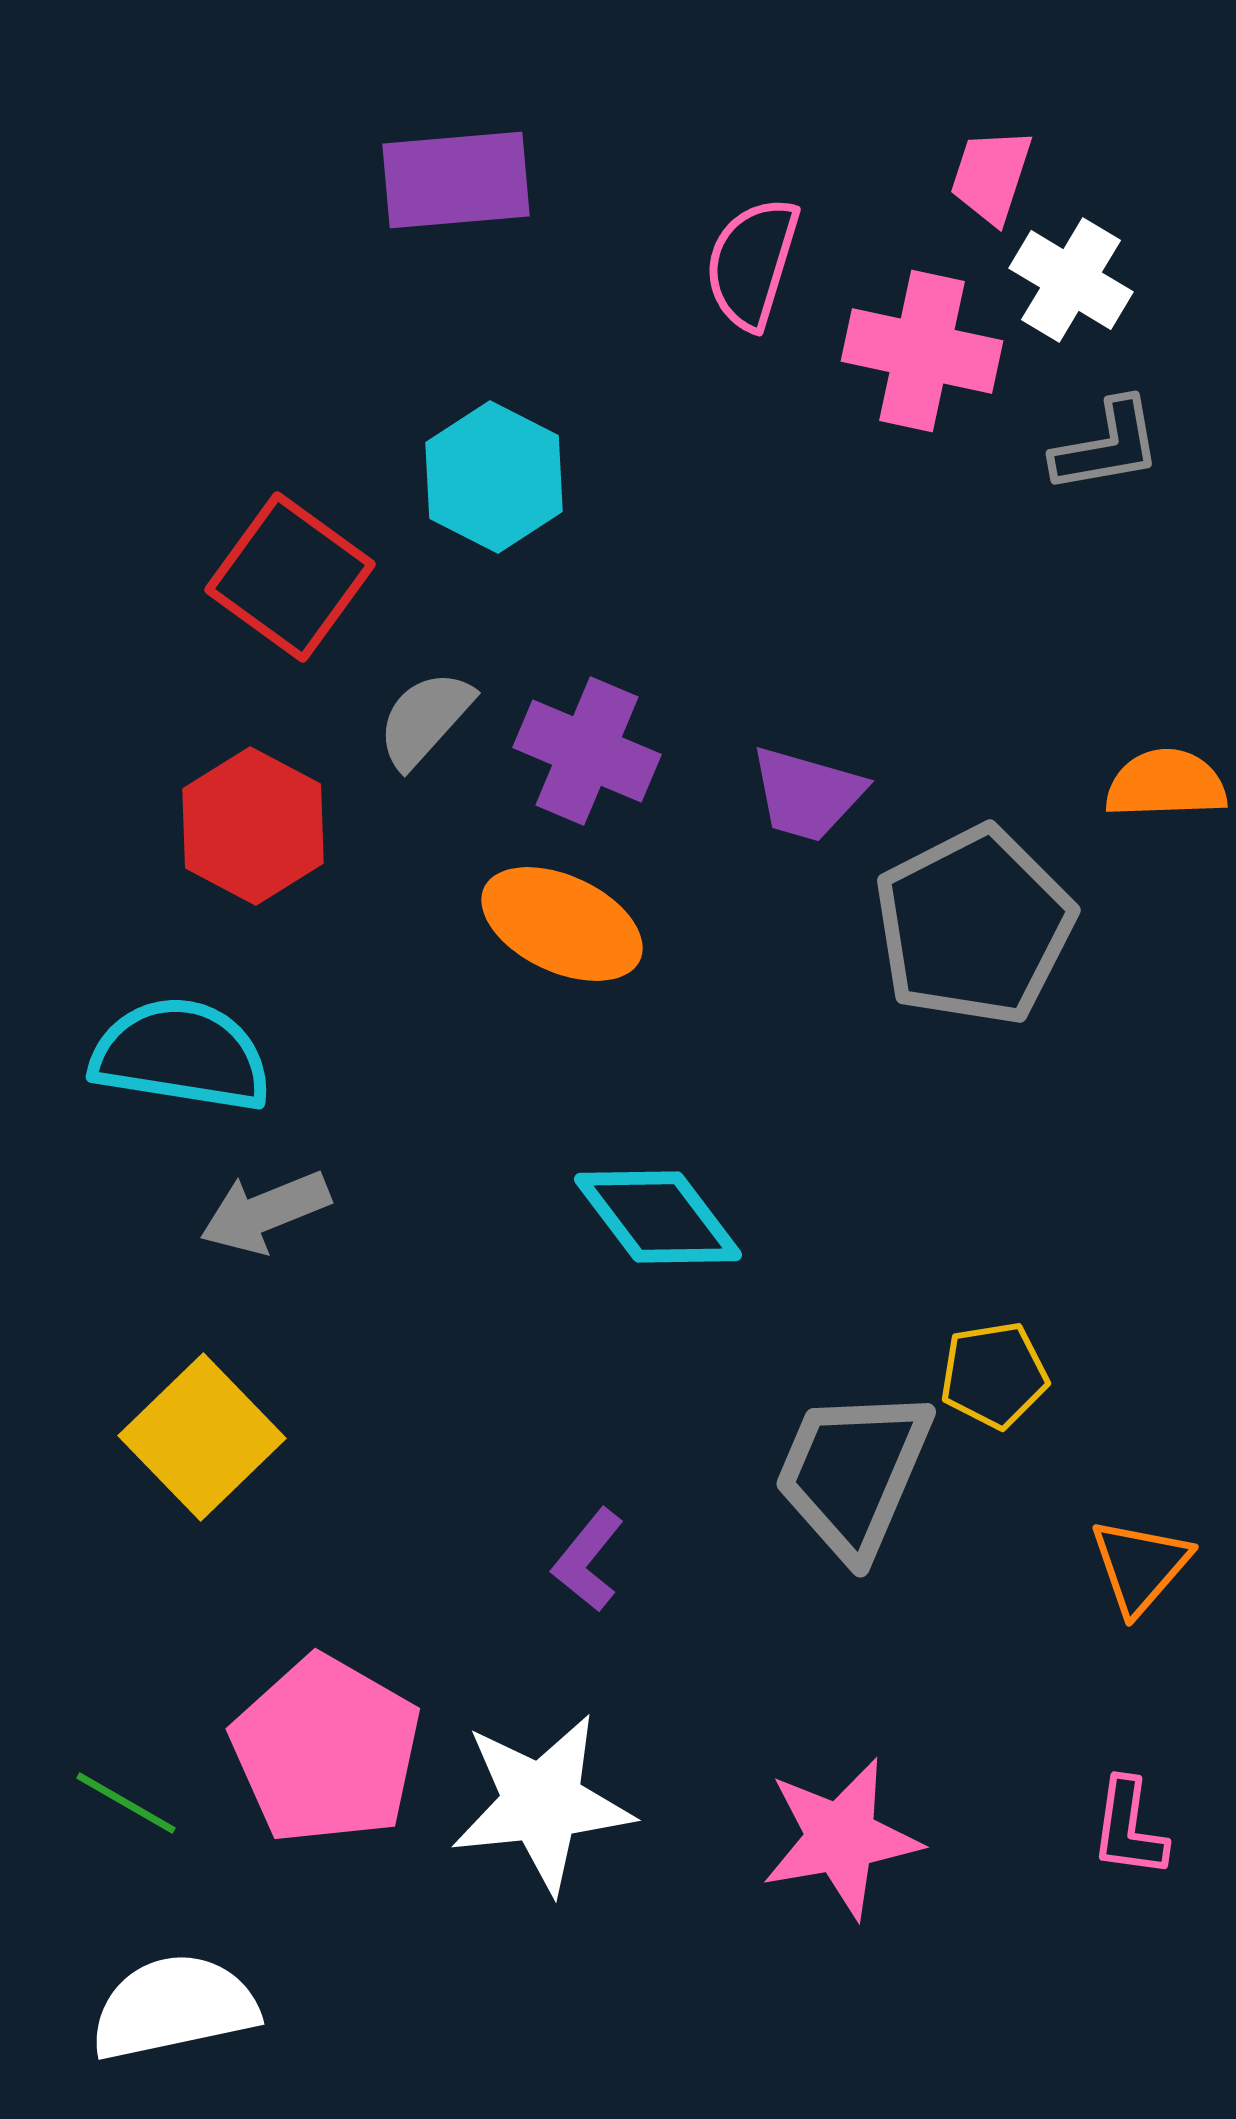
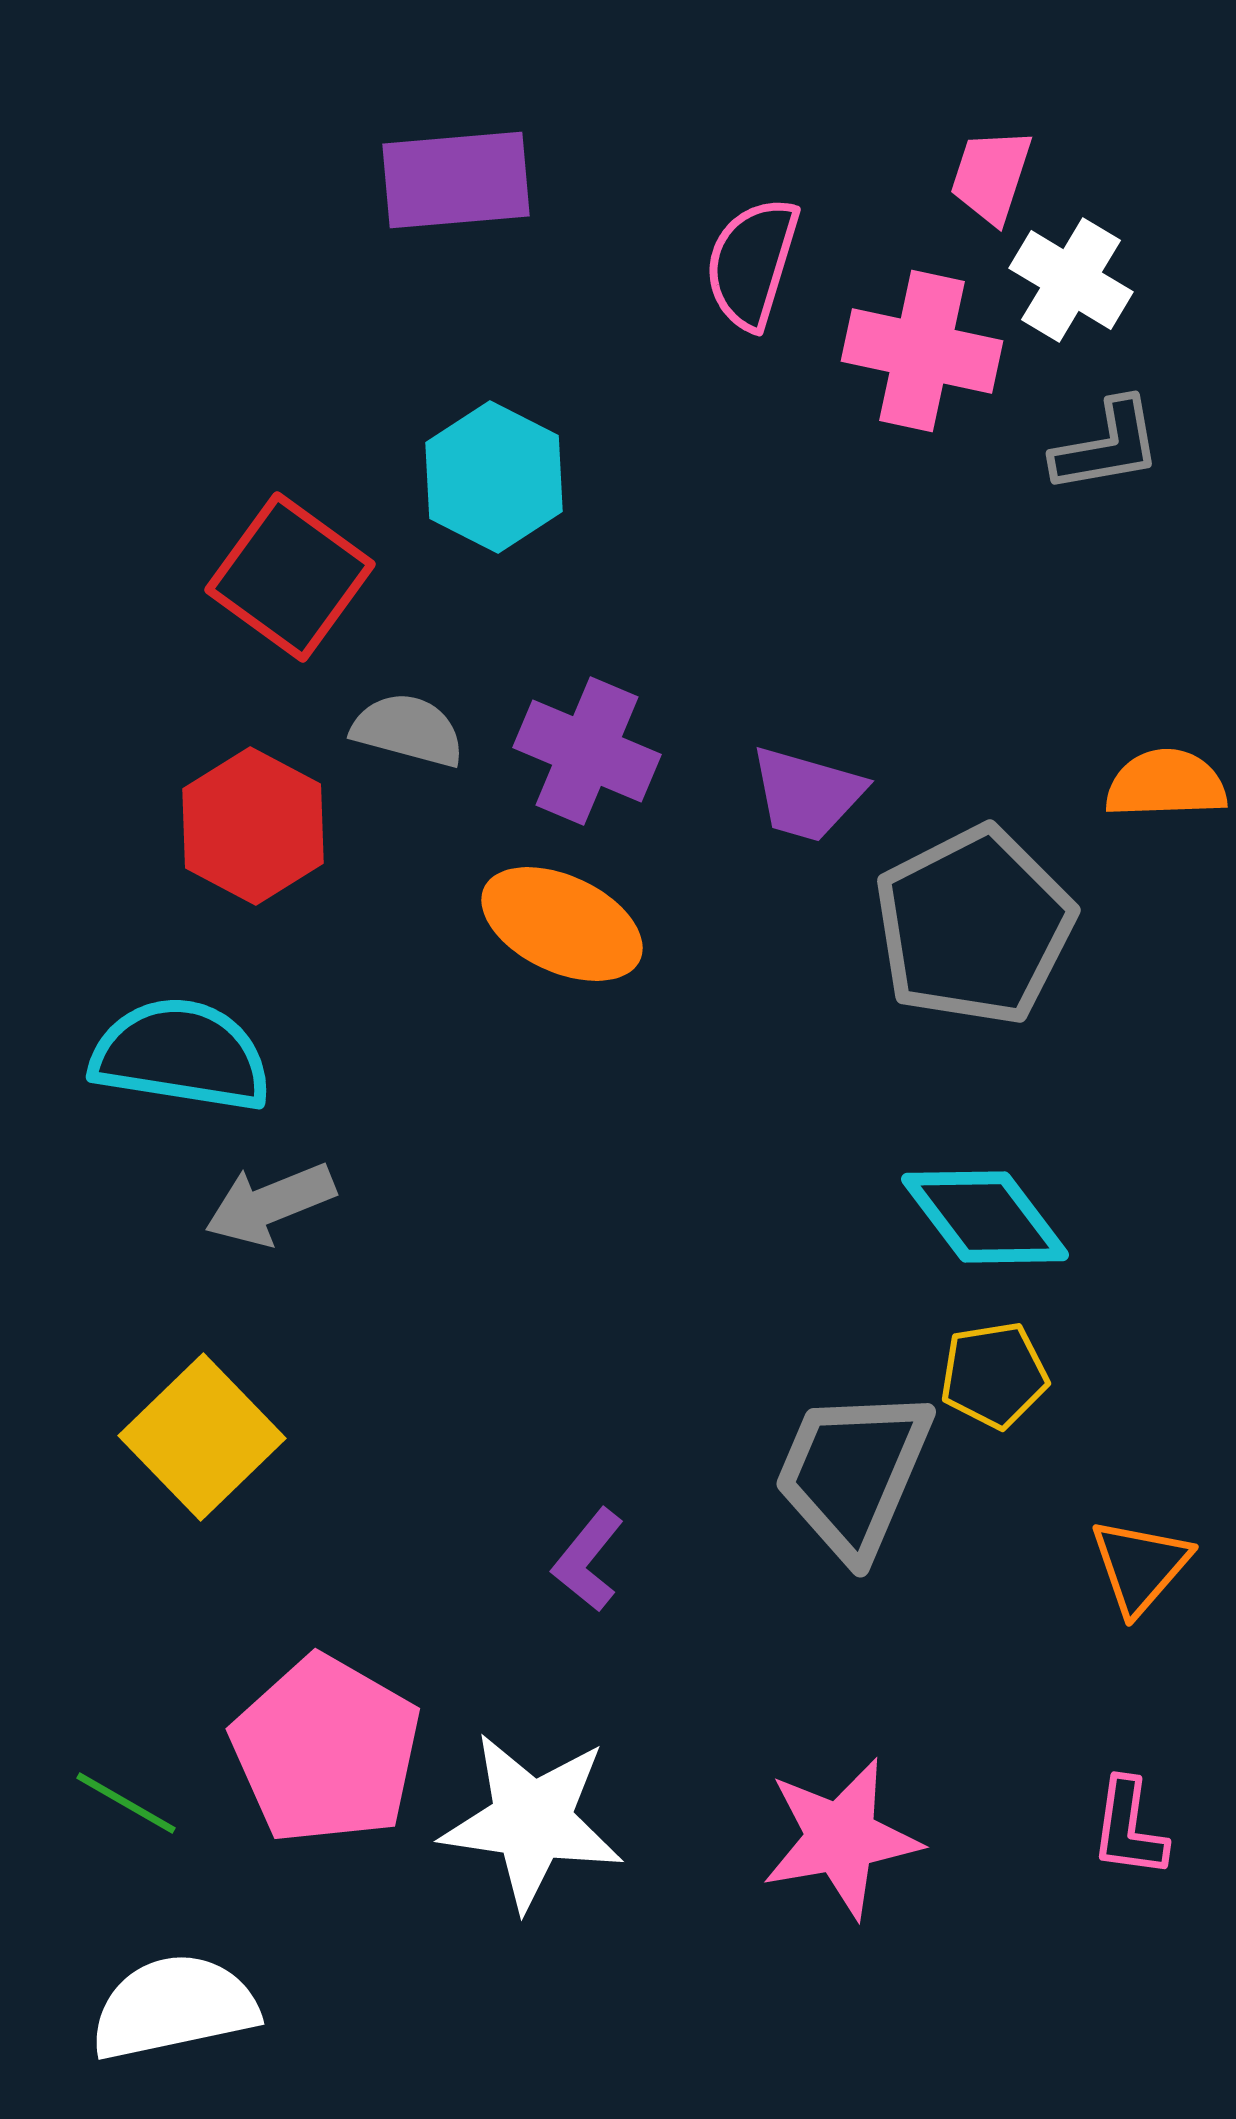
gray semicircle: moved 17 px left, 11 px down; rotated 63 degrees clockwise
gray arrow: moved 5 px right, 8 px up
cyan diamond: moved 327 px right
white star: moved 10 px left, 18 px down; rotated 14 degrees clockwise
